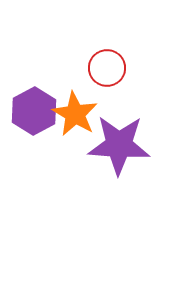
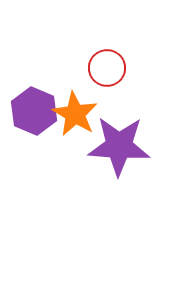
purple hexagon: rotated 9 degrees counterclockwise
purple star: moved 1 px down
